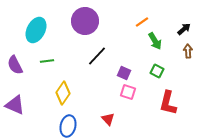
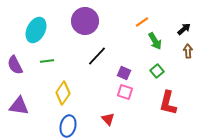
green square: rotated 24 degrees clockwise
pink square: moved 3 px left
purple triangle: moved 4 px right, 1 px down; rotated 15 degrees counterclockwise
